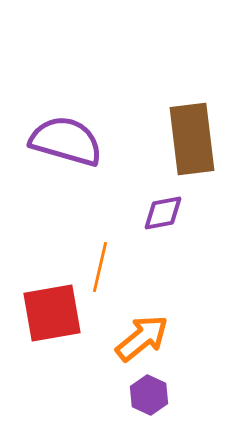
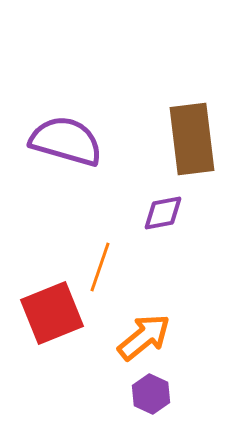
orange line: rotated 6 degrees clockwise
red square: rotated 12 degrees counterclockwise
orange arrow: moved 2 px right, 1 px up
purple hexagon: moved 2 px right, 1 px up
